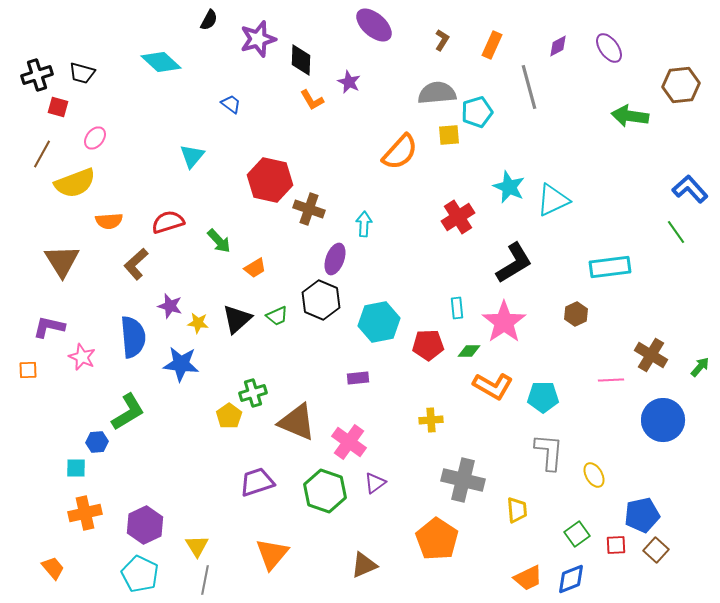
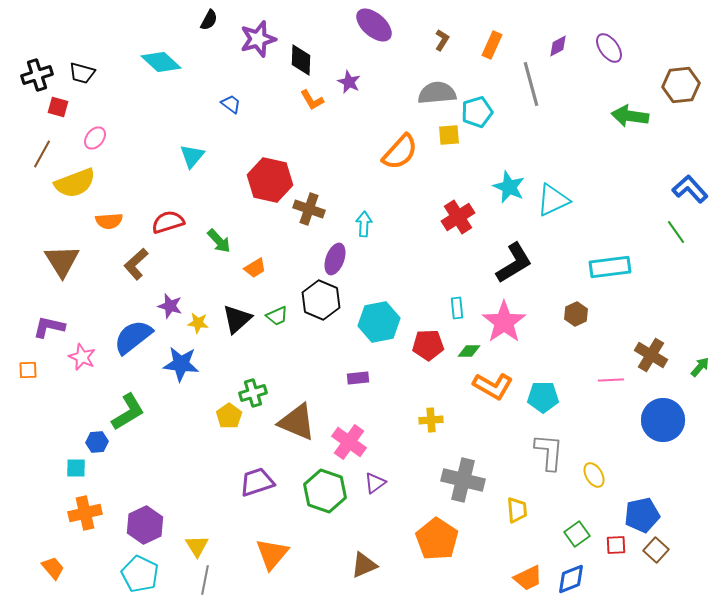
gray line at (529, 87): moved 2 px right, 3 px up
blue semicircle at (133, 337): rotated 123 degrees counterclockwise
